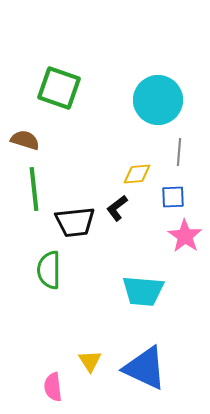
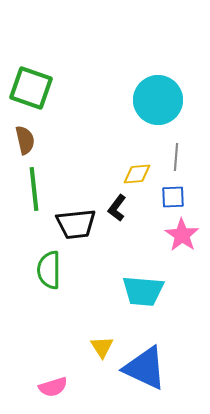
green square: moved 28 px left
brown semicircle: rotated 60 degrees clockwise
gray line: moved 3 px left, 5 px down
black L-shape: rotated 16 degrees counterclockwise
black trapezoid: moved 1 px right, 2 px down
pink star: moved 3 px left, 1 px up
yellow triangle: moved 12 px right, 14 px up
pink semicircle: rotated 100 degrees counterclockwise
